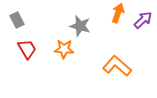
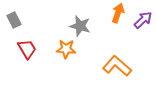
gray rectangle: moved 3 px left
orange star: moved 2 px right
